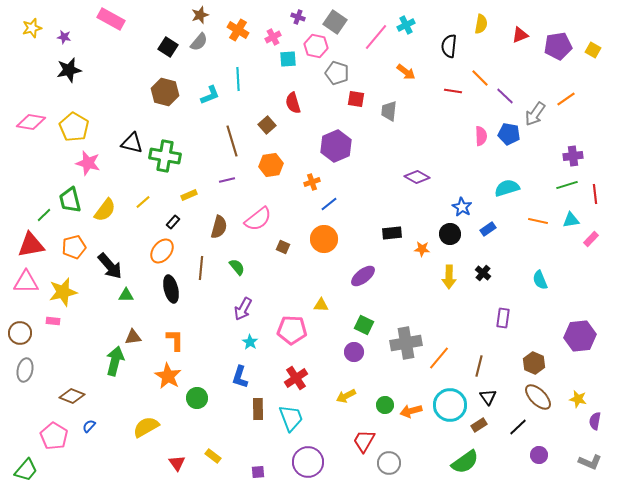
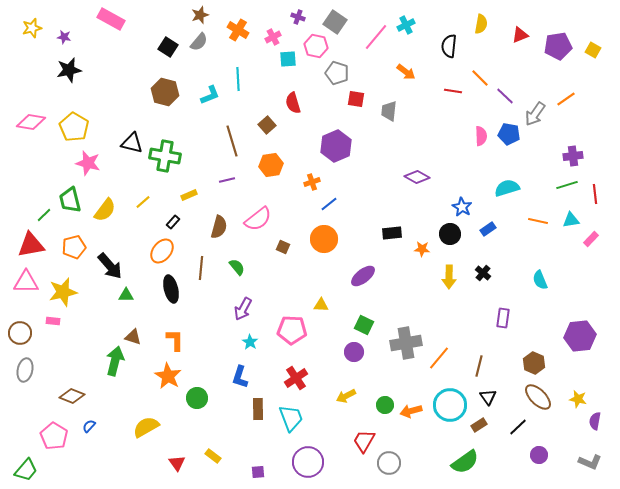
brown triangle at (133, 337): rotated 24 degrees clockwise
